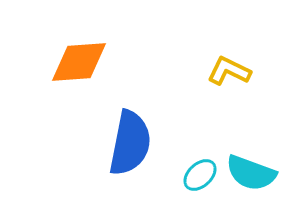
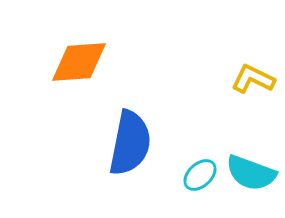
yellow L-shape: moved 24 px right, 8 px down
